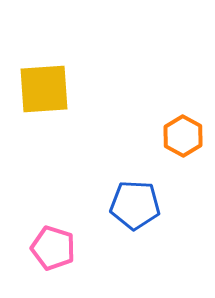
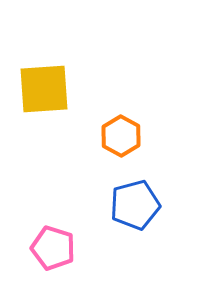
orange hexagon: moved 62 px left
blue pentagon: rotated 18 degrees counterclockwise
